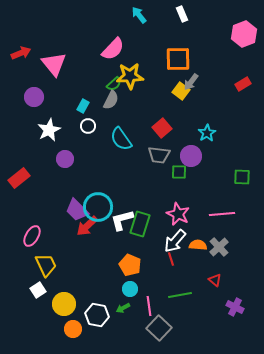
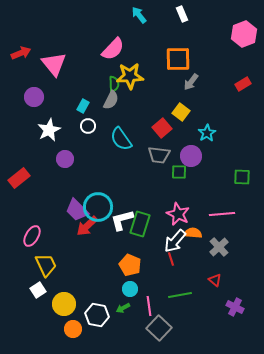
green semicircle at (114, 84): rotated 49 degrees counterclockwise
yellow square at (181, 91): moved 21 px down
orange semicircle at (198, 245): moved 5 px left, 12 px up
